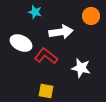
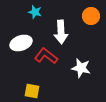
white arrow: rotated 95 degrees clockwise
white ellipse: rotated 45 degrees counterclockwise
yellow square: moved 14 px left
